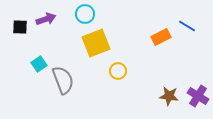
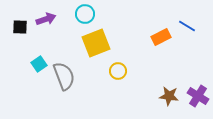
gray semicircle: moved 1 px right, 4 px up
